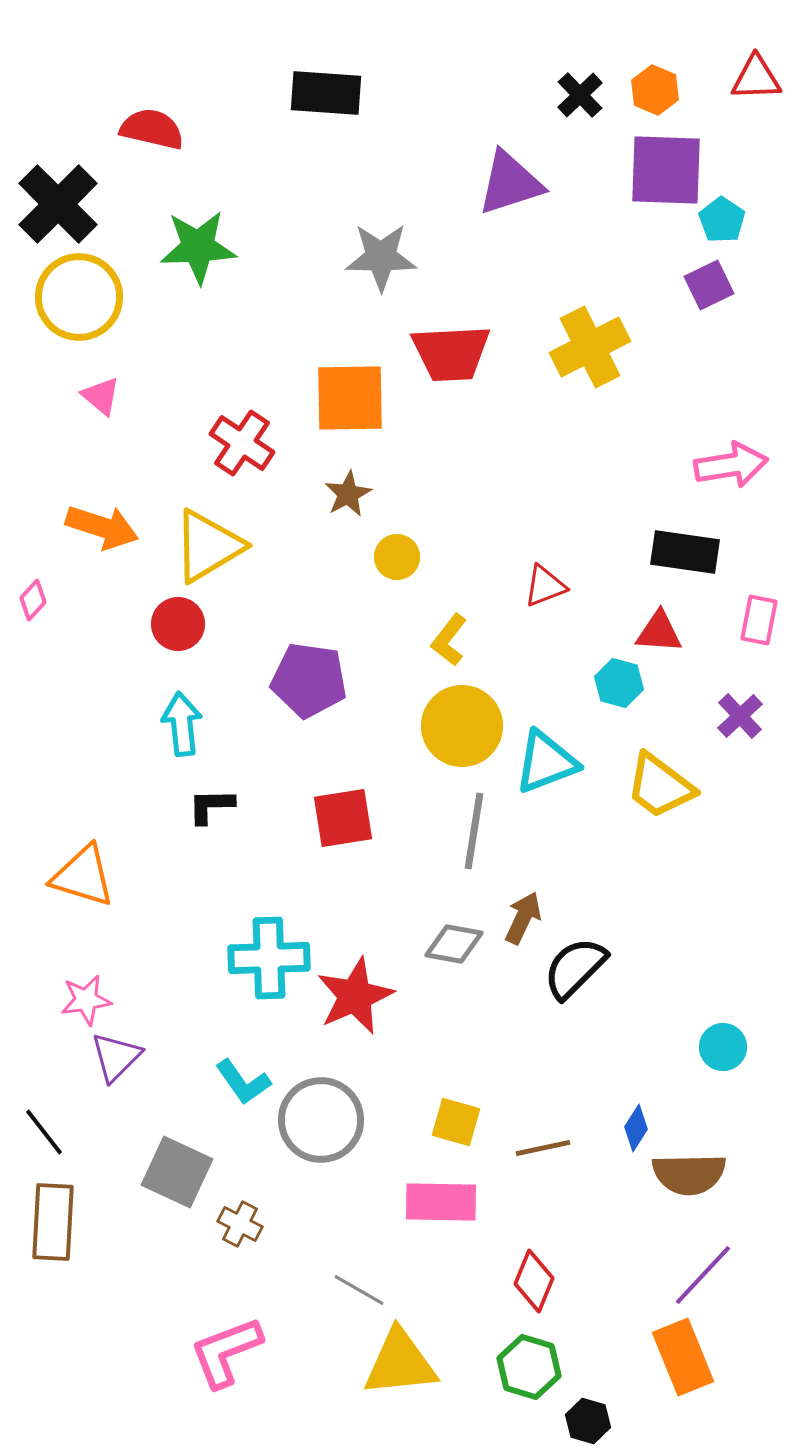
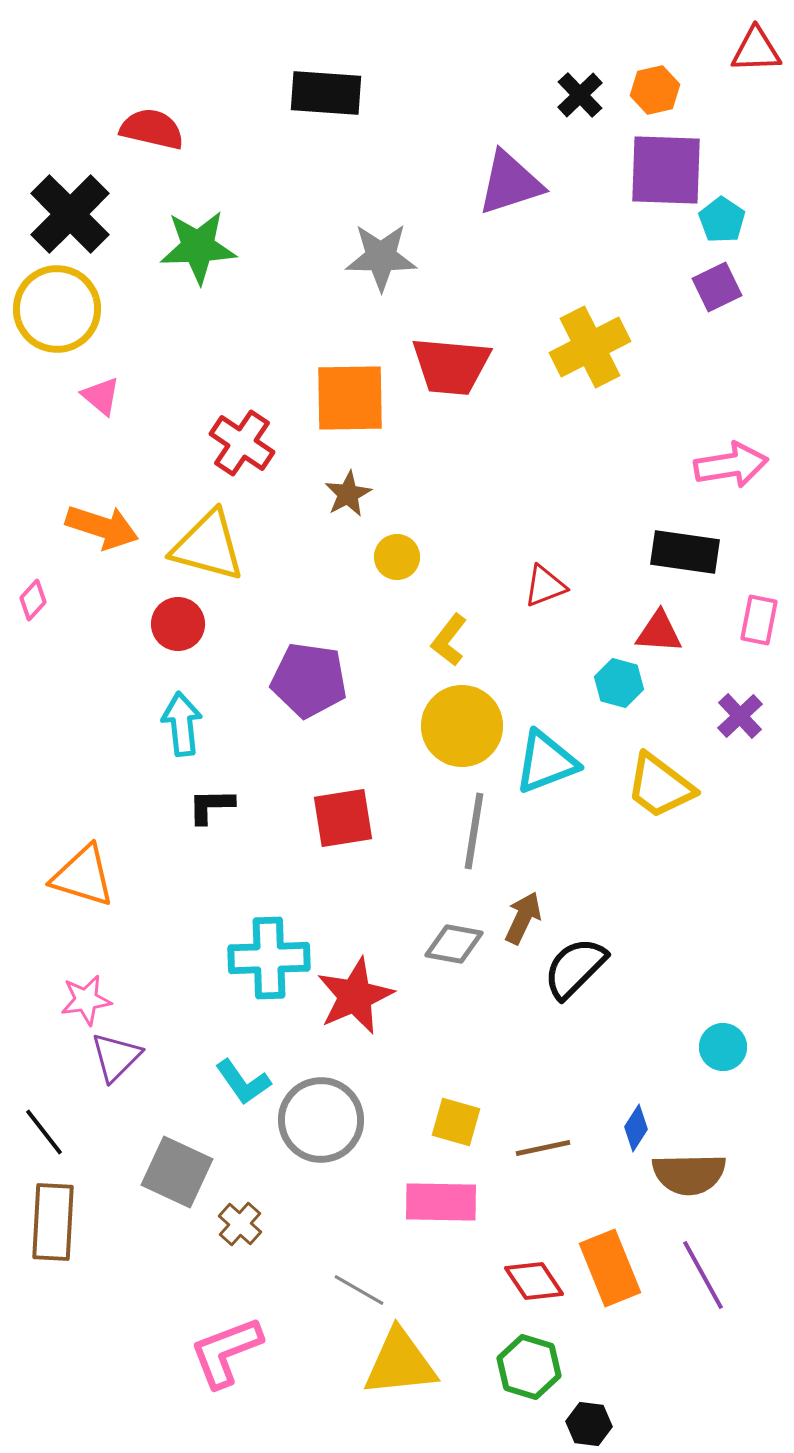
red triangle at (756, 78): moved 28 px up
orange hexagon at (655, 90): rotated 24 degrees clockwise
black cross at (58, 204): moved 12 px right, 10 px down
purple square at (709, 285): moved 8 px right, 2 px down
yellow circle at (79, 297): moved 22 px left, 12 px down
red trapezoid at (451, 353): moved 13 px down; rotated 8 degrees clockwise
yellow triangle at (208, 546): rotated 46 degrees clockwise
brown cross at (240, 1224): rotated 15 degrees clockwise
purple line at (703, 1275): rotated 72 degrees counterclockwise
red diamond at (534, 1281): rotated 56 degrees counterclockwise
orange rectangle at (683, 1357): moved 73 px left, 89 px up
black hexagon at (588, 1421): moved 1 px right, 3 px down; rotated 9 degrees counterclockwise
